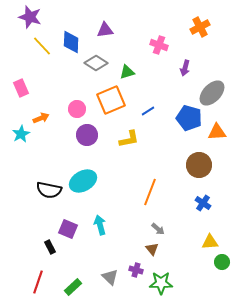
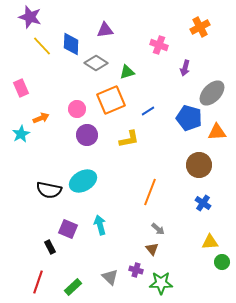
blue diamond: moved 2 px down
